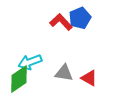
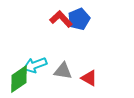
blue pentagon: moved 1 px left, 1 px down
red L-shape: moved 3 px up
cyan arrow: moved 5 px right, 3 px down
gray triangle: moved 1 px left, 2 px up
